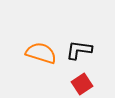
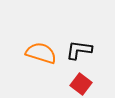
red square: moved 1 px left; rotated 20 degrees counterclockwise
